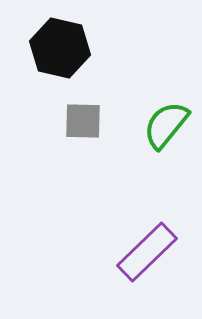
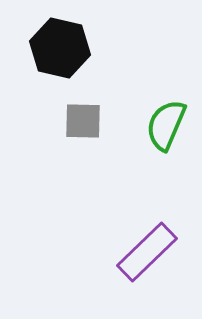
green semicircle: rotated 16 degrees counterclockwise
